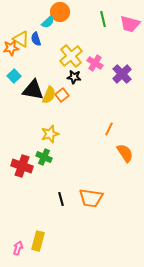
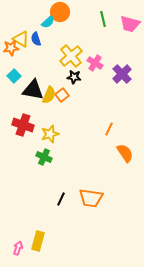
red cross: moved 1 px right, 41 px up
black line: rotated 40 degrees clockwise
